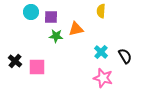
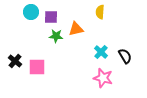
yellow semicircle: moved 1 px left, 1 px down
